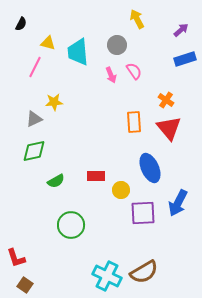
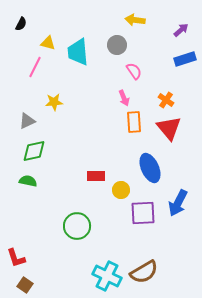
yellow arrow: moved 2 px left, 1 px down; rotated 54 degrees counterclockwise
pink arrow: moved 13 px right, 23 px down
gray triangle: moved 7 px left, 2 px down
green semicircle: moved 28 px left; rotated 138 degrees counterclockwise
green circle: moved 6 px right, 1 px down
